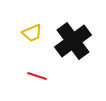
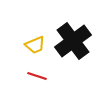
yellow trapezoid: moved 3 px right, 12 px down
